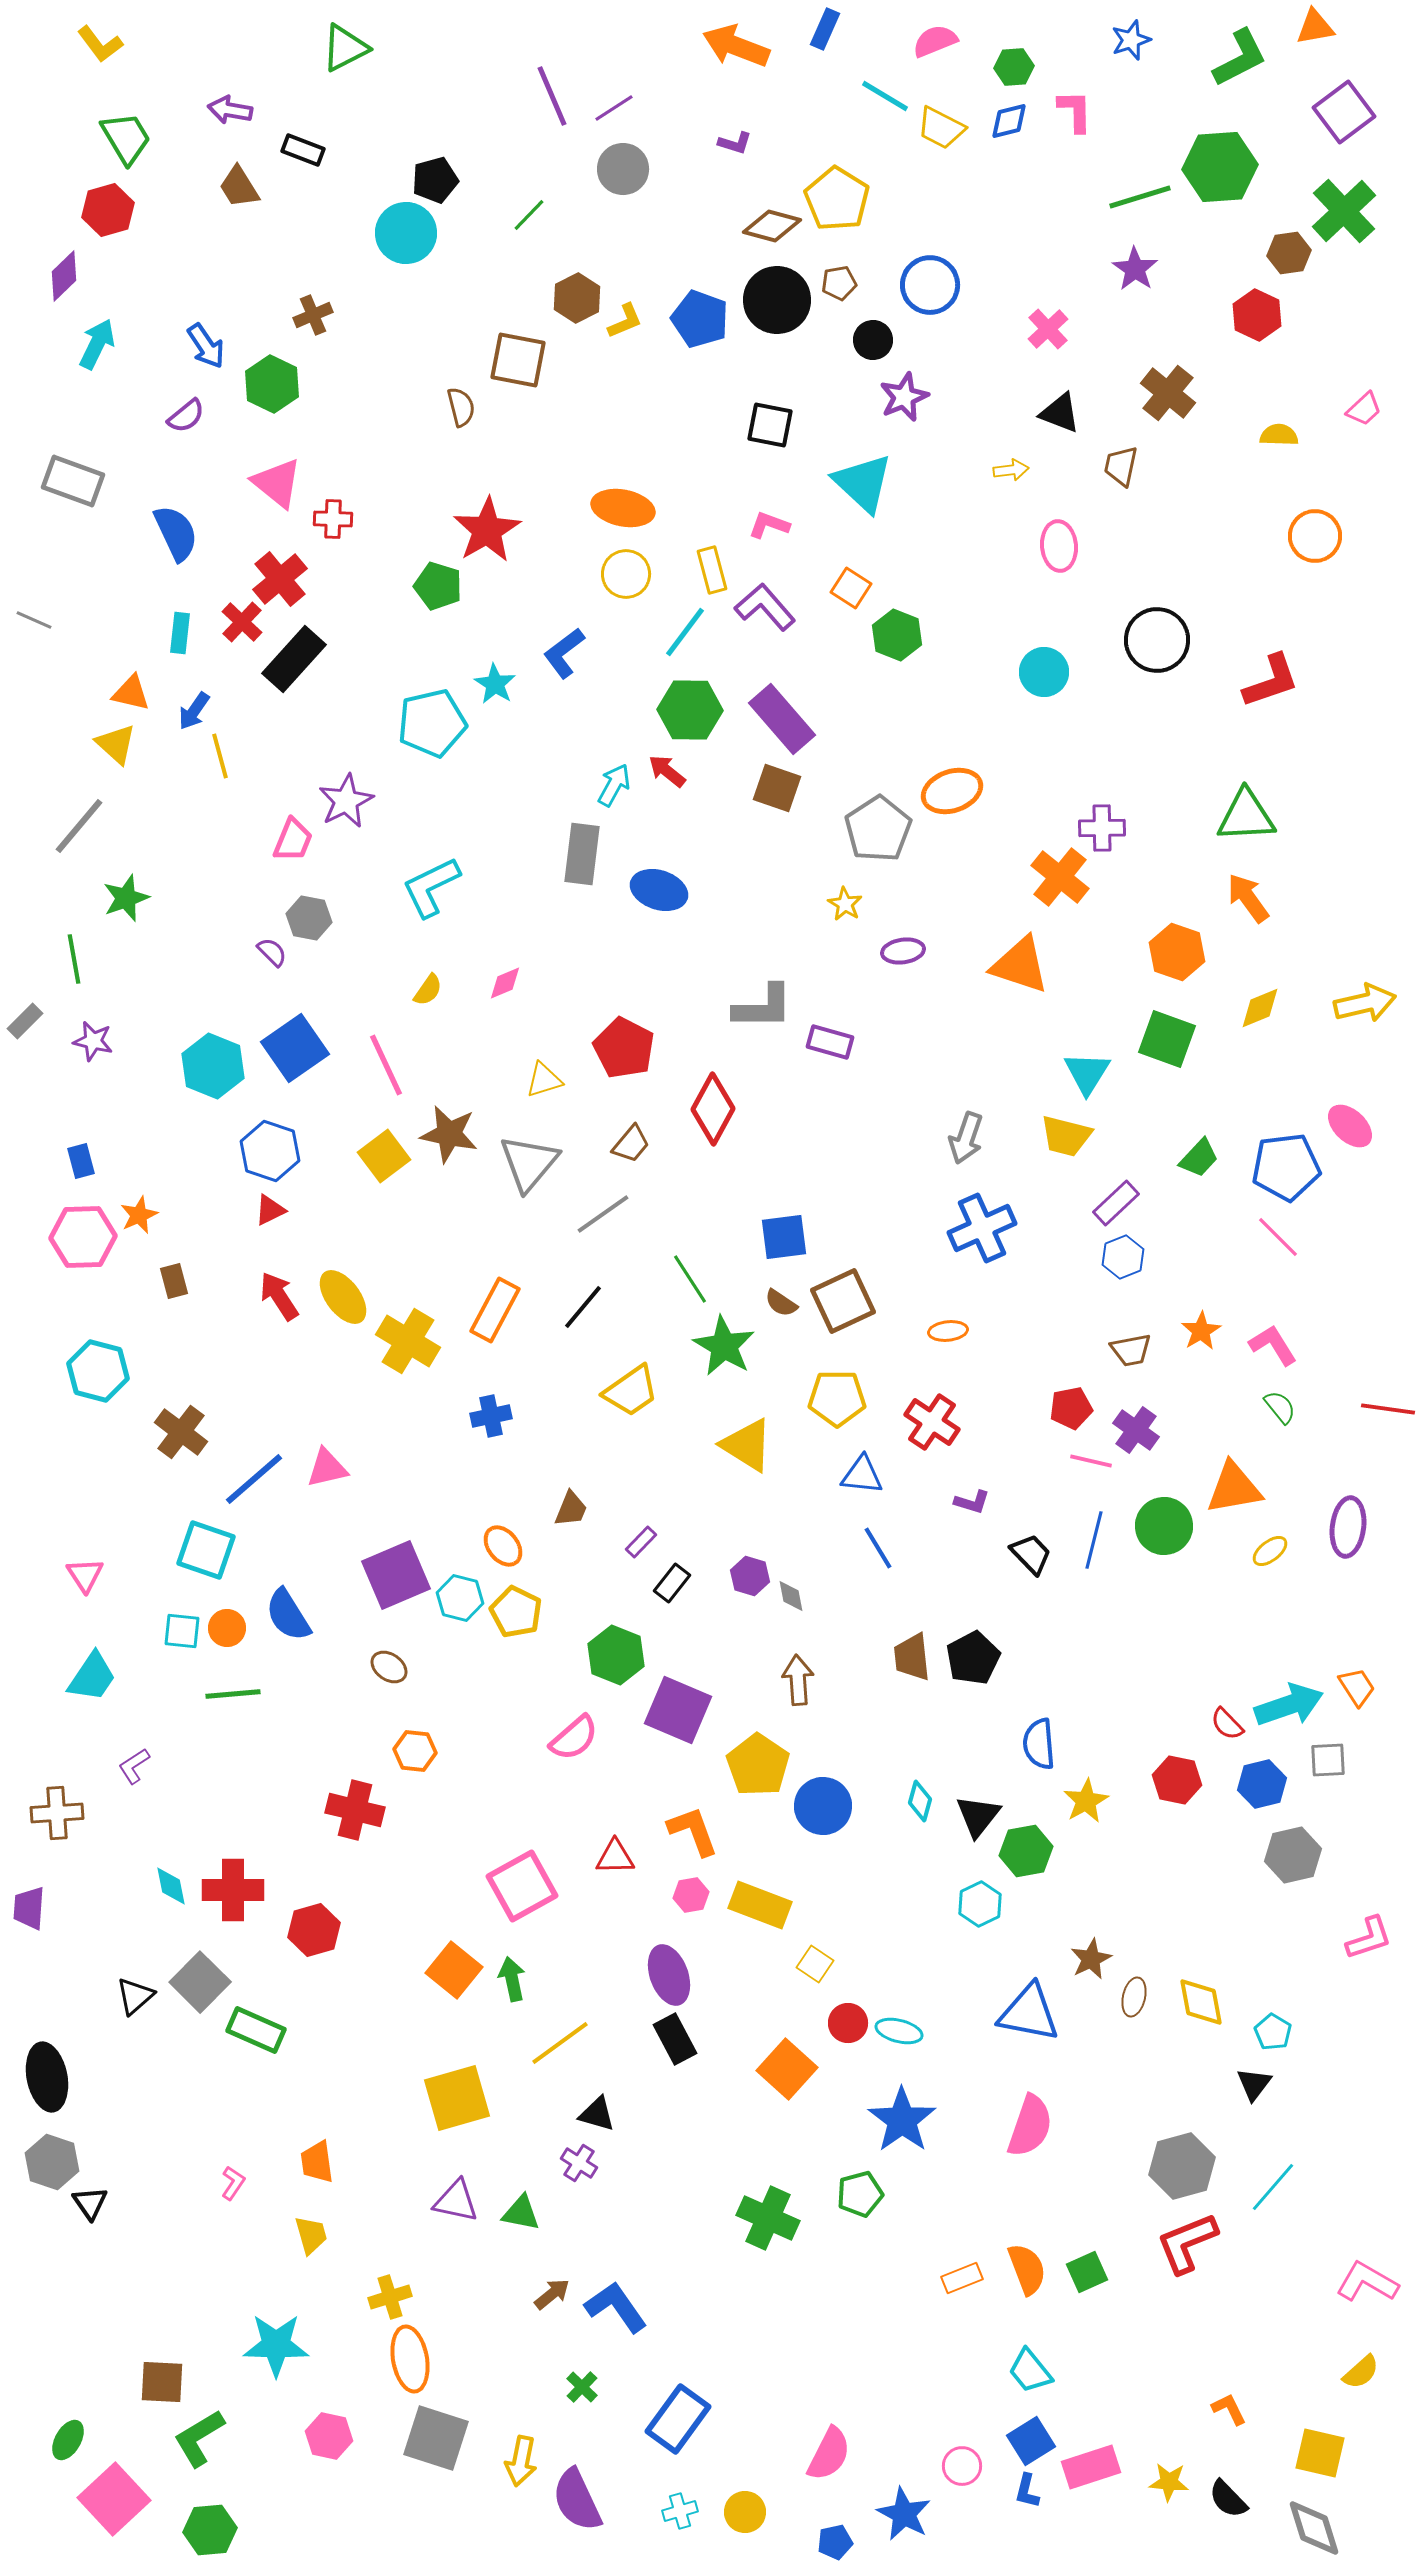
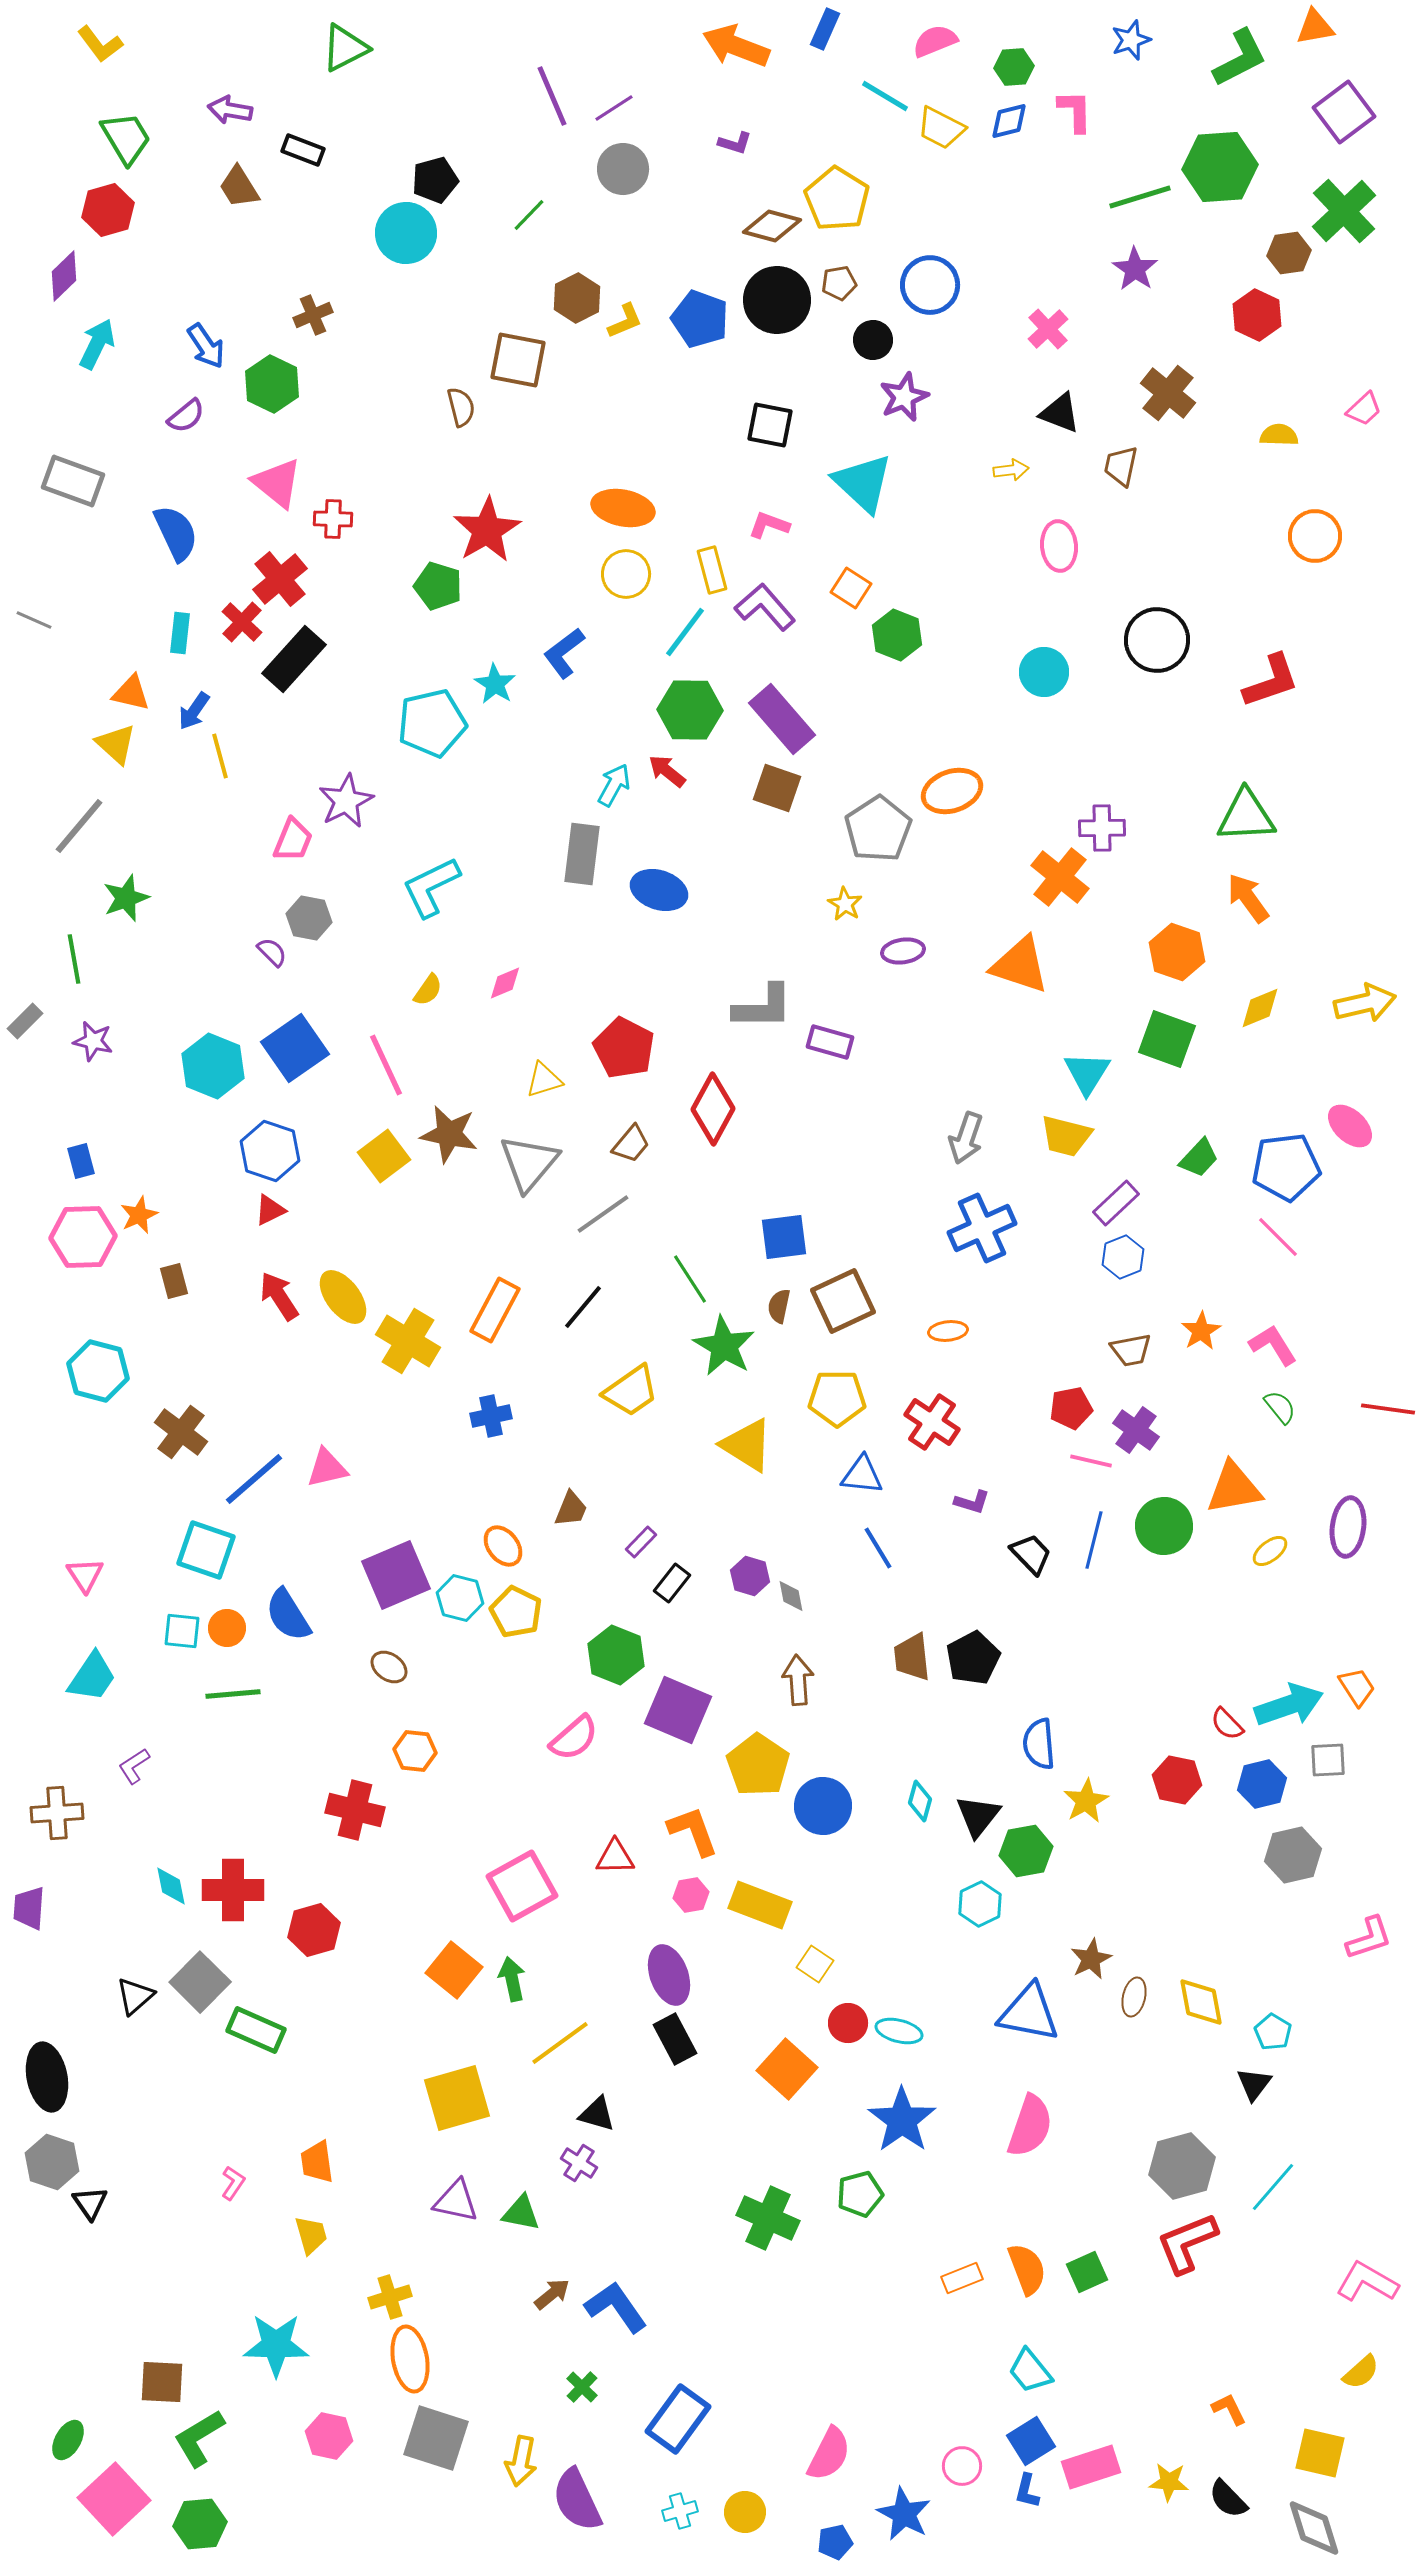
brown semicircle at (781, 1303): moved 2 px left, 3 px down; rotated 68 degrees clockwise
green hexagon at (210, 2530): moved 10 px left, 6 px up
